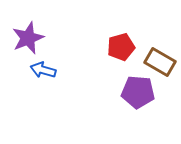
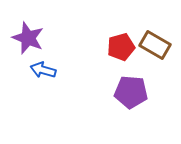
purple star: rotated 28 degrees counterclockwise
brown rectangle: moved 5 px left, 17 px up
purple pentagon: moved 7 px left
